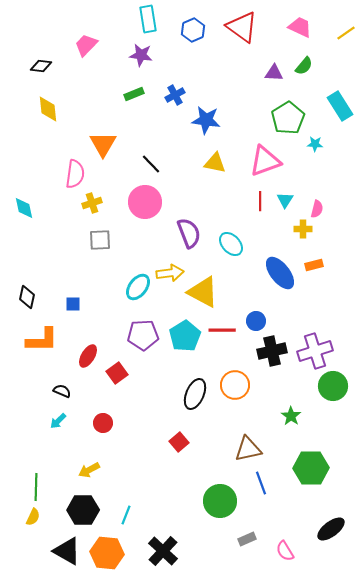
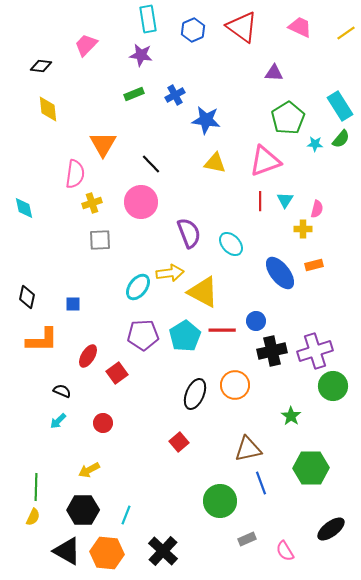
green semicircle at (304, 66): moved 37 px right, 73 px down
pink circle at (145, 202): moved 4 px left
